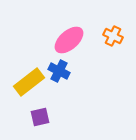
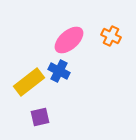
orange cross: moved 2 px left
